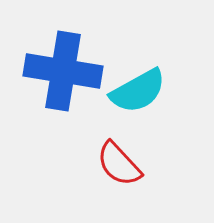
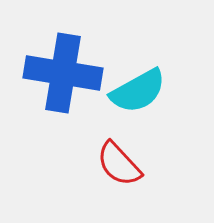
blue cross: moved 2 px down
